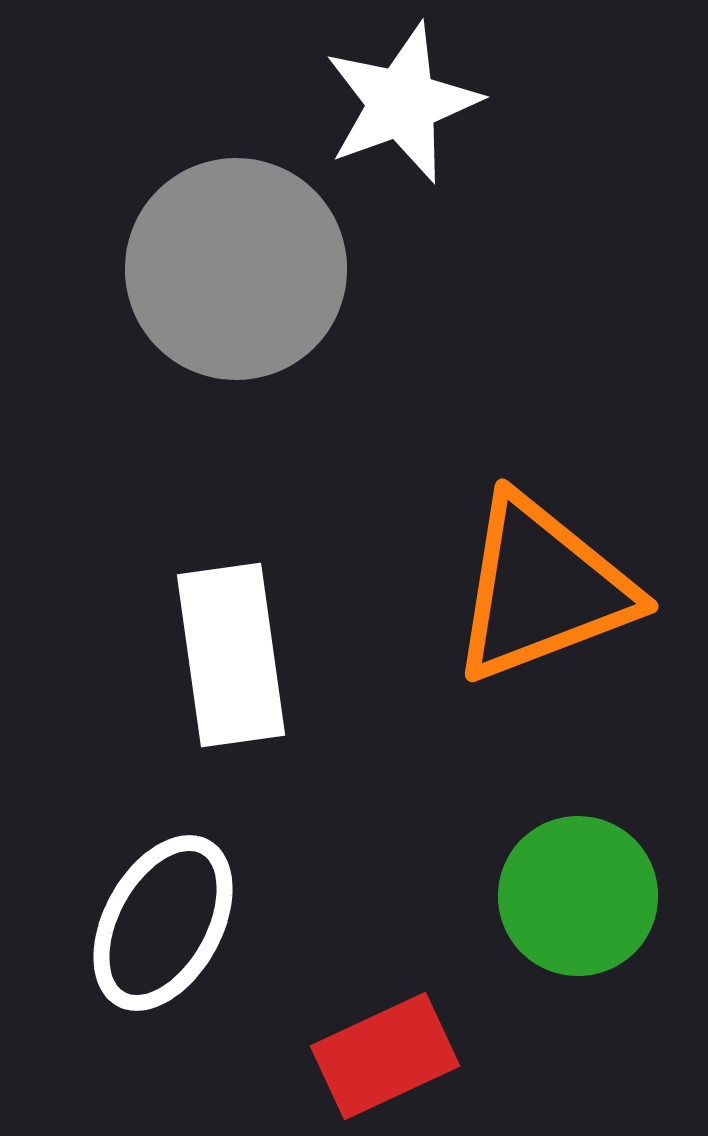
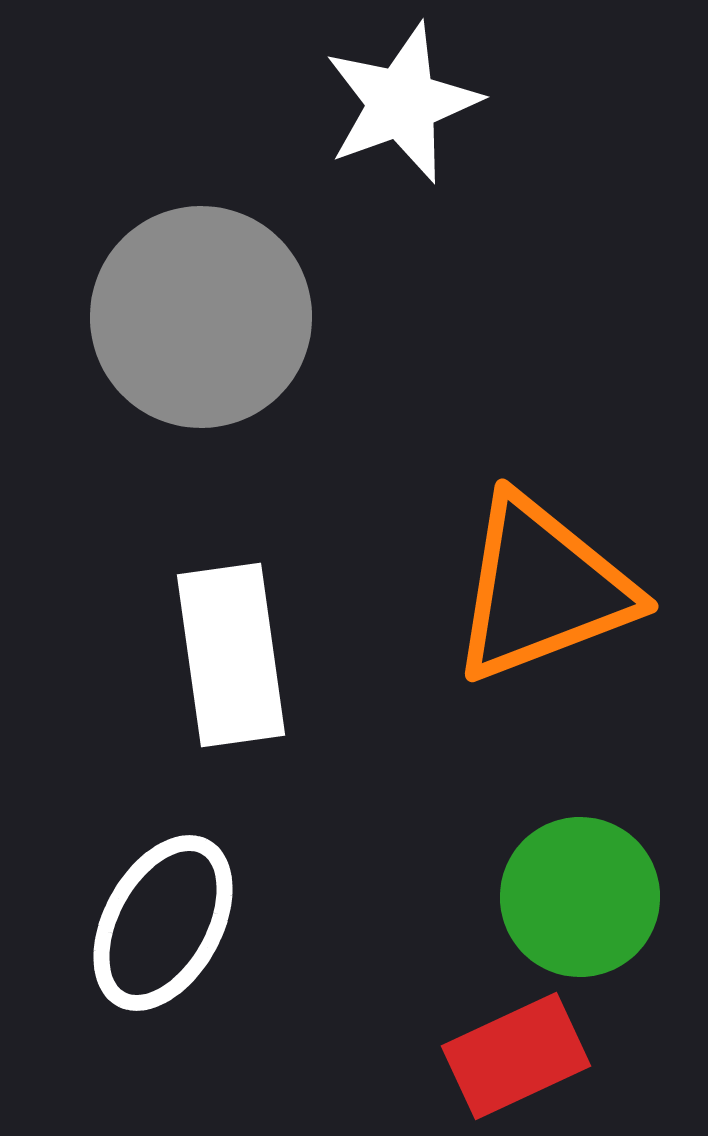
gray circle: moved 35 px left, 48 px down
green circle: moved 2 px right, 1 px down
red rectangle: moved 131 px right
